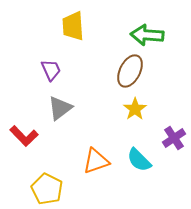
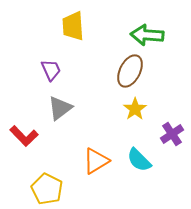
purple cross: moved 2 px left, 4 px up
orange triangle: rotated 12 degrees counterclockwise
